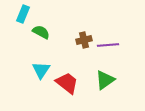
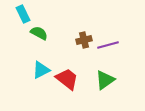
cyan rectangle: rotated 48 degrees counterclockwise
green semicircle: moved 2 px left, 1 px down
purple line: rotated 10 degrees counterclockwise
cyan triangle: rotated 30 degrees clockwise
red trapezoid: moved 4 px up
